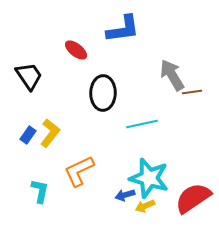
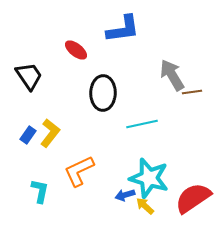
yellow arrow: rotated 66 degrees clockwise
